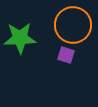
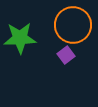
purple square: rotated 36 degrees clockwise
